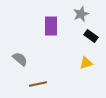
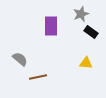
black rectangle: moved 4 px up
yellow triangle: rotated 24 degrees clockwise
brown line: moved 7 px up
